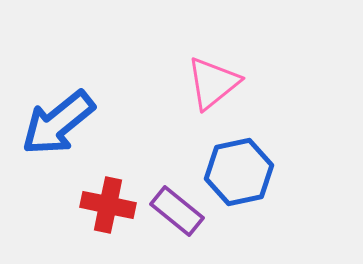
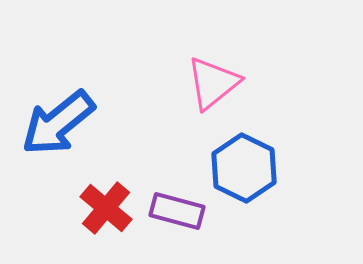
blue hexagon: moved 5 px right, 4 px up; rotated 22 degrees counterclockwise
red cross: moved 2 px left, 3 px down; rotated 28 degrees clockwise
purple rectangle: rotated 24 degrees counterclockwise
